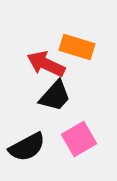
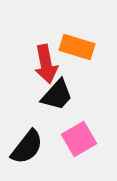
red arrow: rotated 126 degrees counterclockwise
black trapezoid: moved 2 px right, 1 px up
black semicircle: rotated 24 degrees counterclockwise
